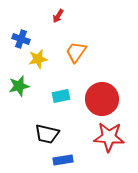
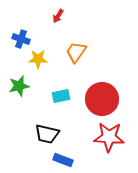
yellow star: rotated 12 degrees clockwise
blue rectangle: rotated 30 degrees clockwise
